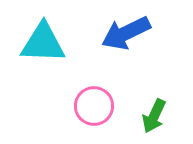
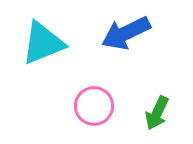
cyan triangle: rotated 24 degrees counterclockwise
green arrow: moved 3 px right, 3 px up
